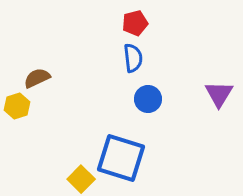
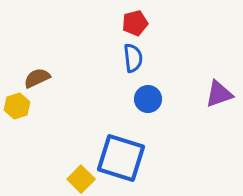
purple triangle: rotated 40 degrees clockwise
